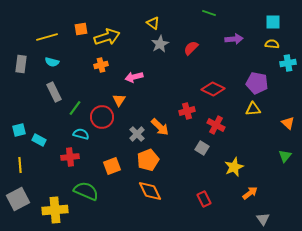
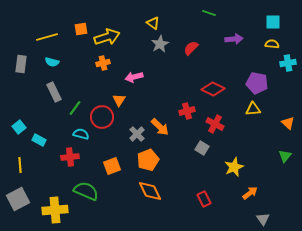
orange cross at (101, 65): moved 2 px right, 2 px up
red cross at (216, 125): moved 1 px left, 1 px up
cyan square at (19, 130): moved 3 px up; rotated 24 degrees counterclockwise
